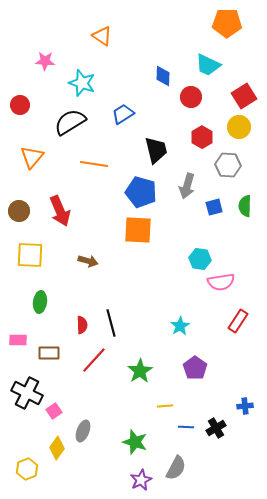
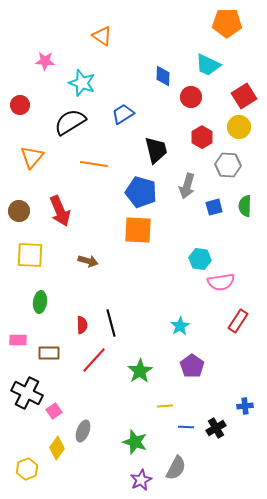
purple pentagon at (195, 368): moved 3 px left, 2 px up
